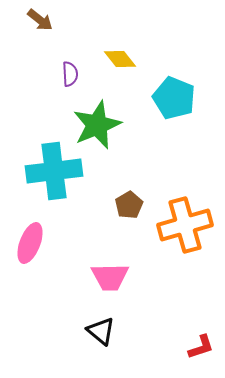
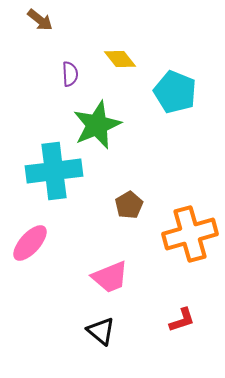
cyan pentagon: moved 1 px right, 6 px up
orange cross: moved 5 px right, 9 px down
pink ellipse: rotated 21 degrees clockwise
pink trapezoid: rotated 21 degrees counterclockwise
red L-shape: moved 19 px left, 27 px up
